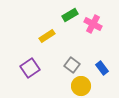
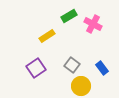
green rectangle: moved 1 px left, 1 px down
purple square: moved 6 px right
